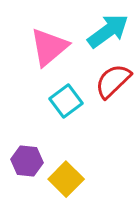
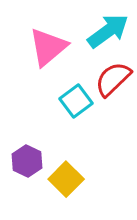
pink triangle: moved 1 px left
red semicircle: moved 2 px up
cyan square: moved 10 px right
purple hexagon: rotated 20 degrees clockwise
